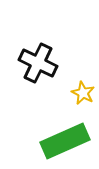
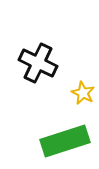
green rectangle: rotated 6 degrees clockwise
